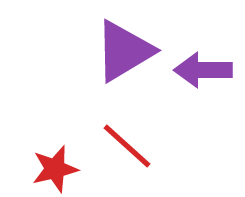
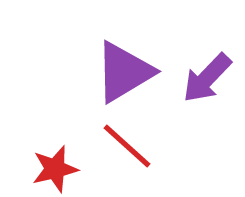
purple triangle: moved 21 px down
purple arrow: moved 4 px right, 8 px down; rotated 46 degrees counterclockwise
